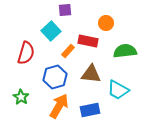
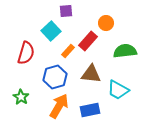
purple square: moved 1 px right, 1 px down
red rectangle: rotated 60 degrees counterclockwise
